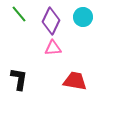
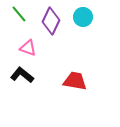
pink triangle: moved 25 px left; rotated 24 degrees clockwise
black L-shape: moved 3 px right, 4 px up; rotated 60 degrees counterclockwise
